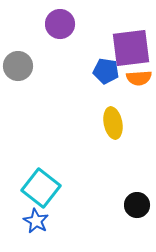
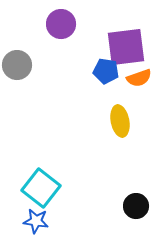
purple circle: moved 1 px right
purple square: moved 5 px left, 1 px up
gray circle: moved 1 px left, 1 px up
orange semicircle: rotated 15 degrees counterclockwise
yellow ellipse: moved 7 px right, 2 px up
black circle: moved 1 px left, 1 px down
blue star: rotated 20 degrees counterclockwise
